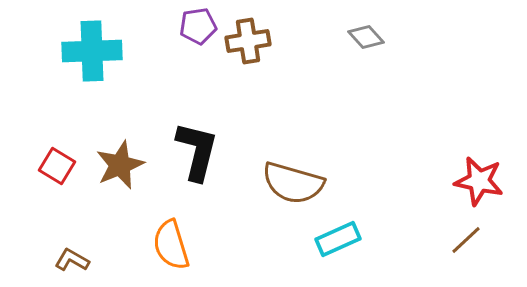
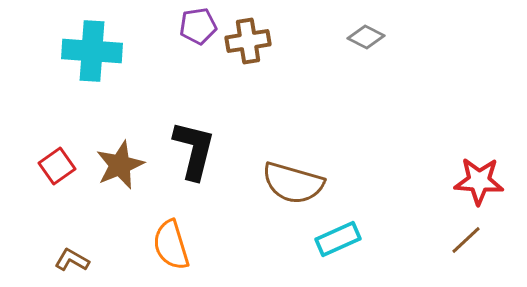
gray diamond: rotated 21 degrees counterclockwise
cyan cross: rotated 6 degrees clockwise
black L-shape: moved 3 px left, 1 px up
red square: rotated 24 degrees clockwise
red star: rotated 9 degrees counterclockwise
